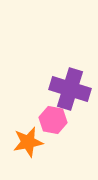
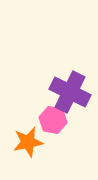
purple cross: moved 3 px down; rotated 9 degrees clockwise
